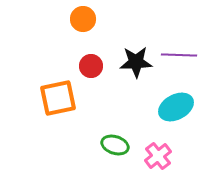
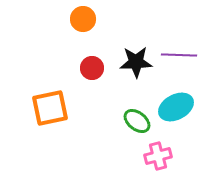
red circle: moved 1 px right, 2 px down
orange square: moved 8 px left, 10 px down
green ellipse: moved 22 px right, 24 px up; rotated 20 degrees clockwise
pink cross: rotated 24 degrees clockwise
